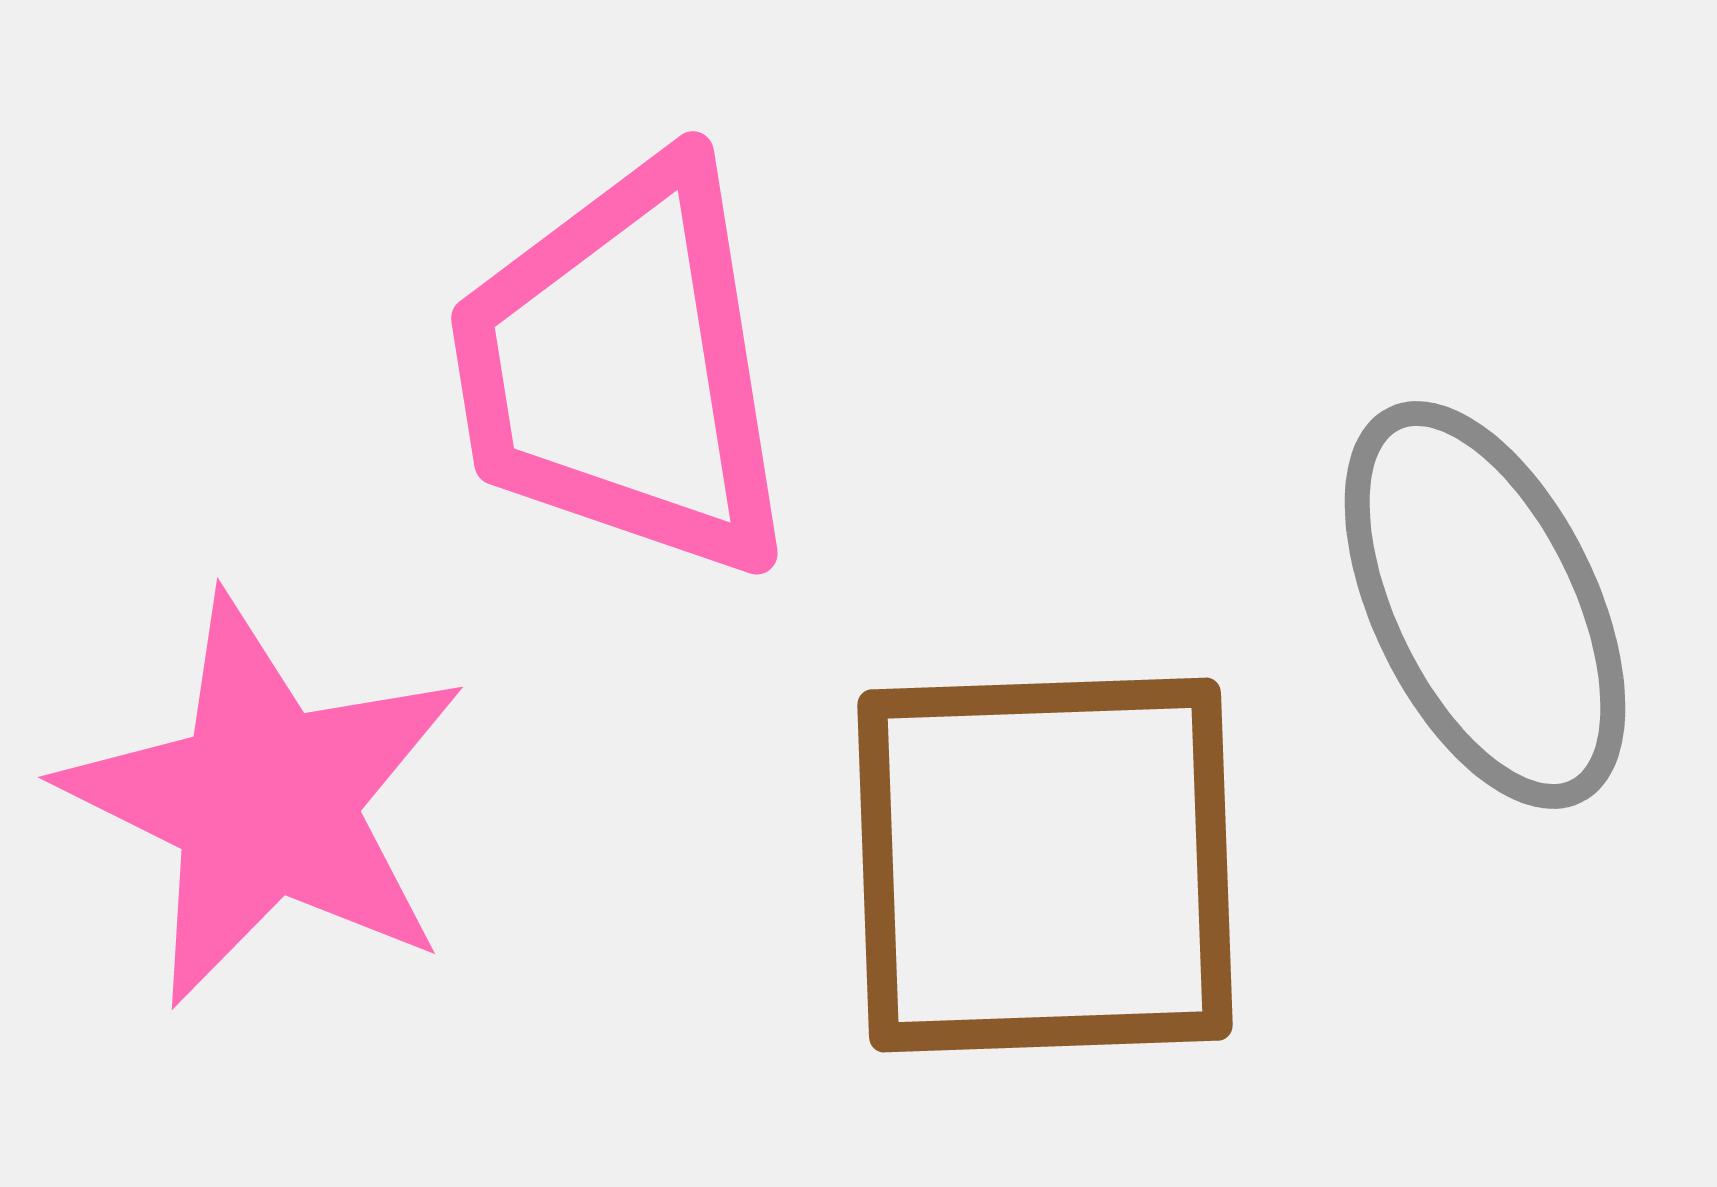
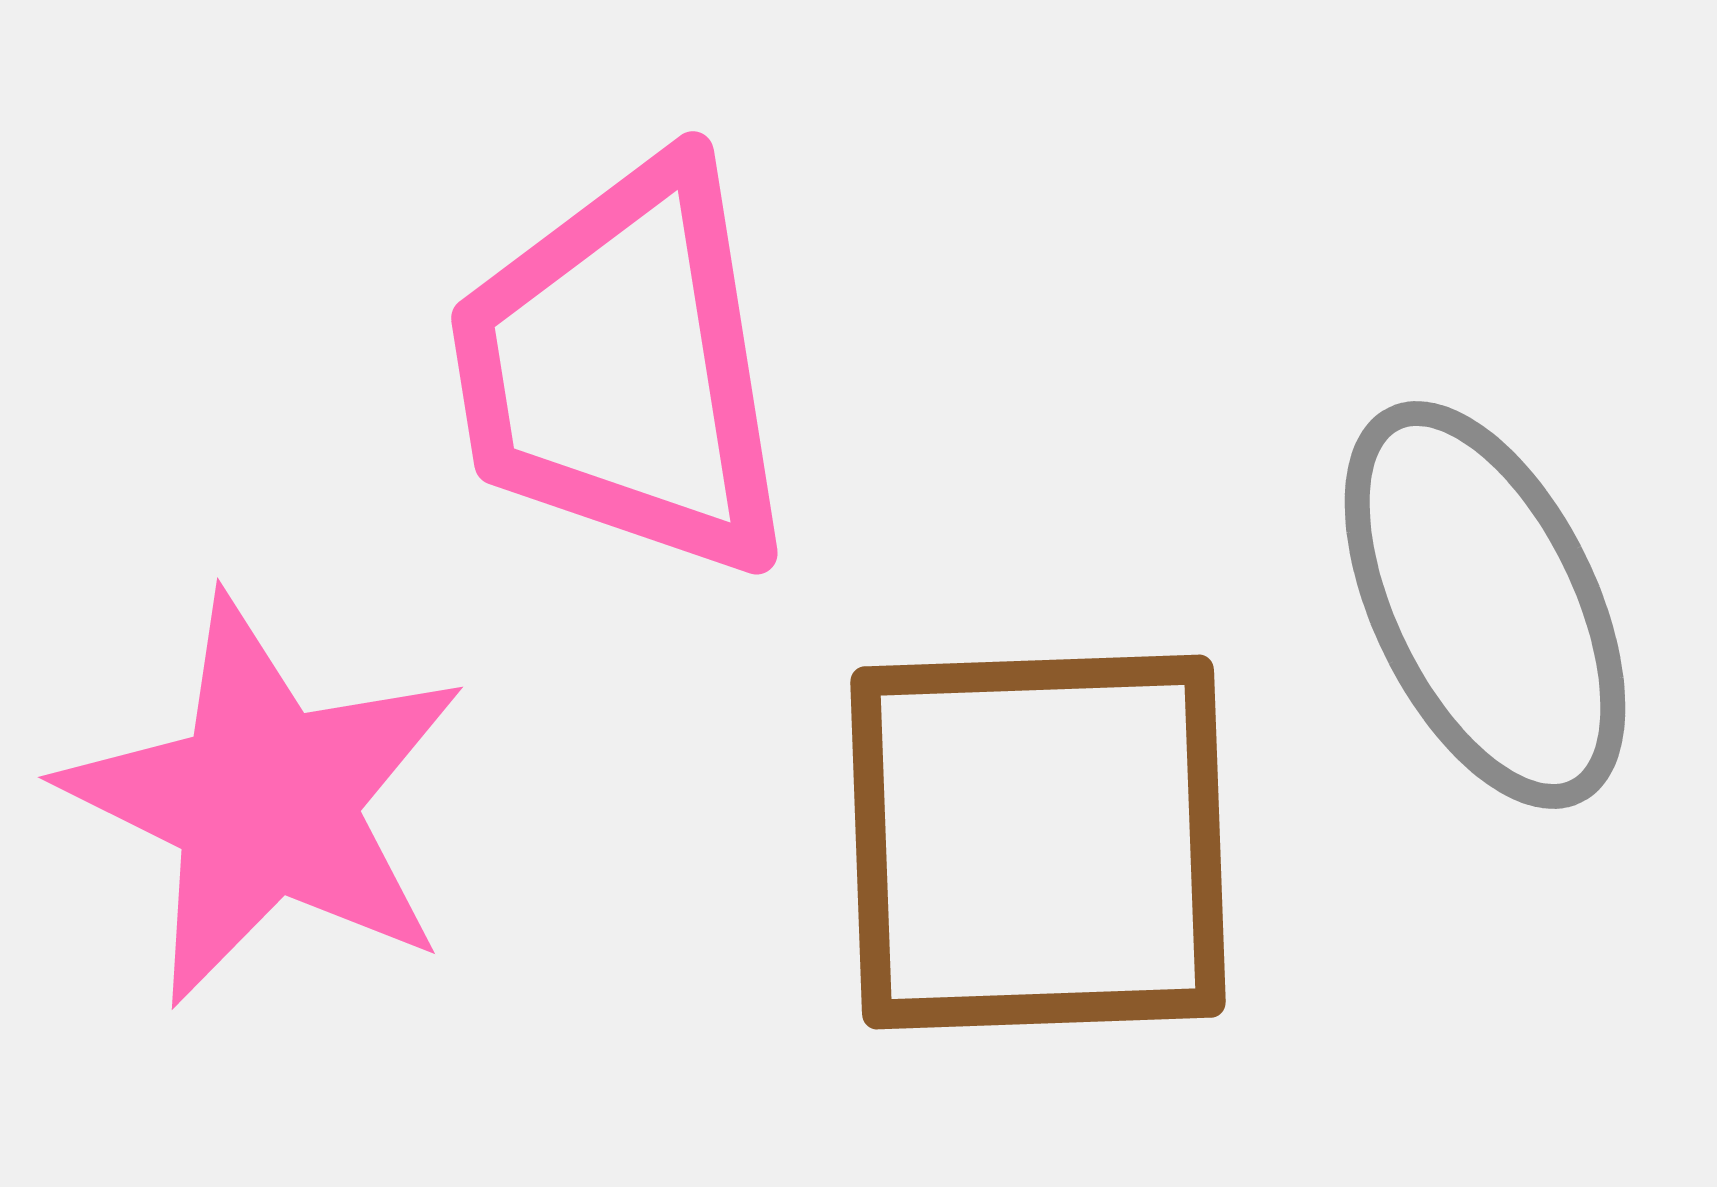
brown square: moved 7 px left, 23 px up
